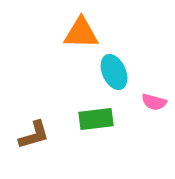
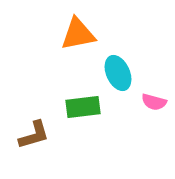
orange triangle: moved 3 px left, 1 px down; rotated 12 degrees counterclockwise
cyan ellipse: moved 4 px right, 1 px down
green rectangle: moved 13 px left, 12 px up
